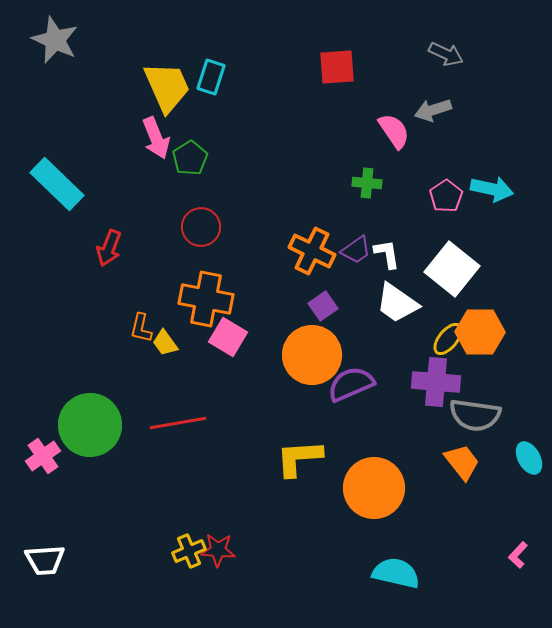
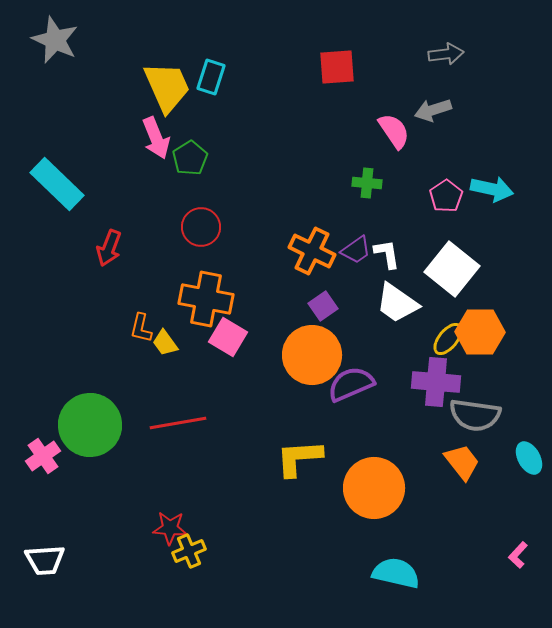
gray arrow at (446, 54): rotated 32 degrees counterclockwise
red star at (218, 550): moved 48 px left, 22 px up
